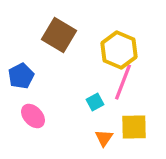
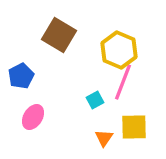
cyan square: moved 2 px up
pink ellipse: moved 1 px down; rotated 75 degrees clockwise
